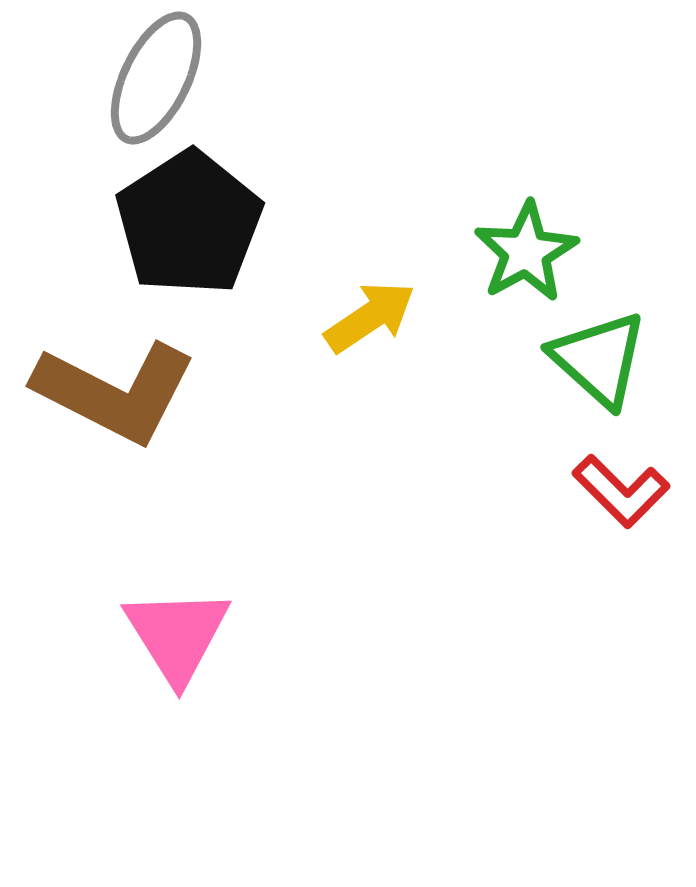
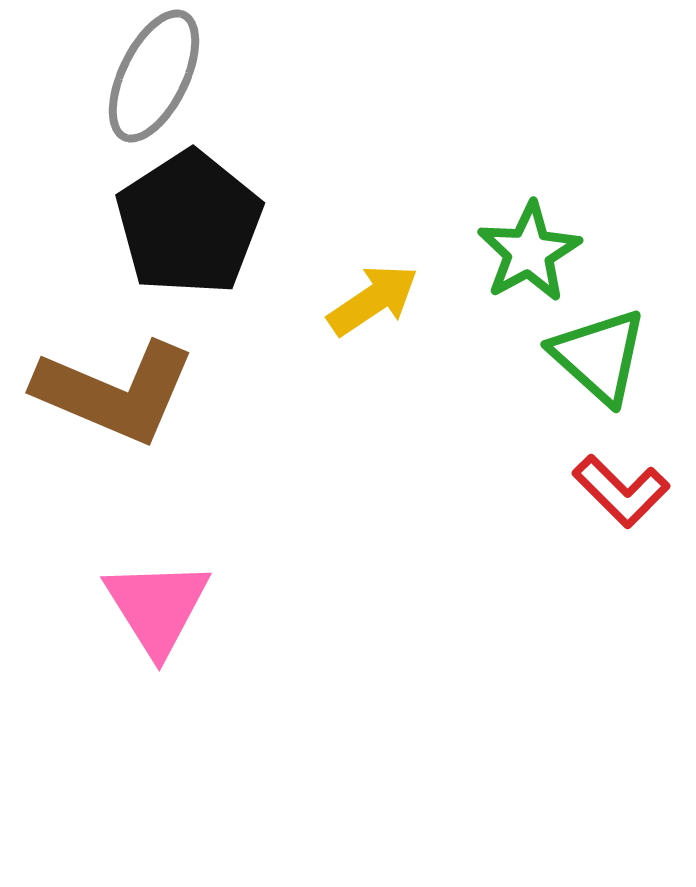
gray ellipse: moved 2 px left, 2 px up
green star: moved 3 px right
yellow arrow: moved 3 px right, 17 px up
green triangle: moved 3 px up
brown L-shape: rotated 4 degrees counterclockwise
pink triangle: moved 20 px left, 28 px up
